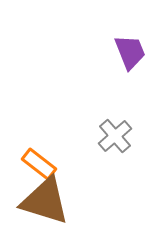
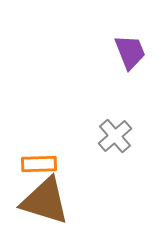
orange rectangle: rotated 40 degrees counterclockwise
